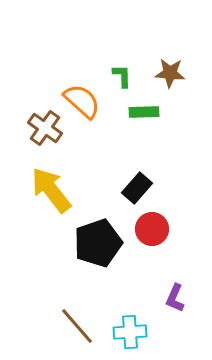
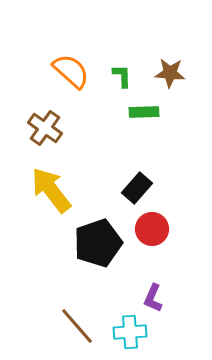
orange semicircle: moved 11 px left, 30 px up
purple L-shape: moved 22 px left
